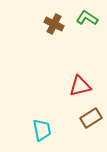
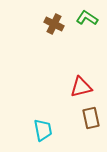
red triangle: moved 1 px right, 1 px down
brown rectangle: rotated 70 degrees counterclockwise
cyan trapezoid: moved 1 px right
